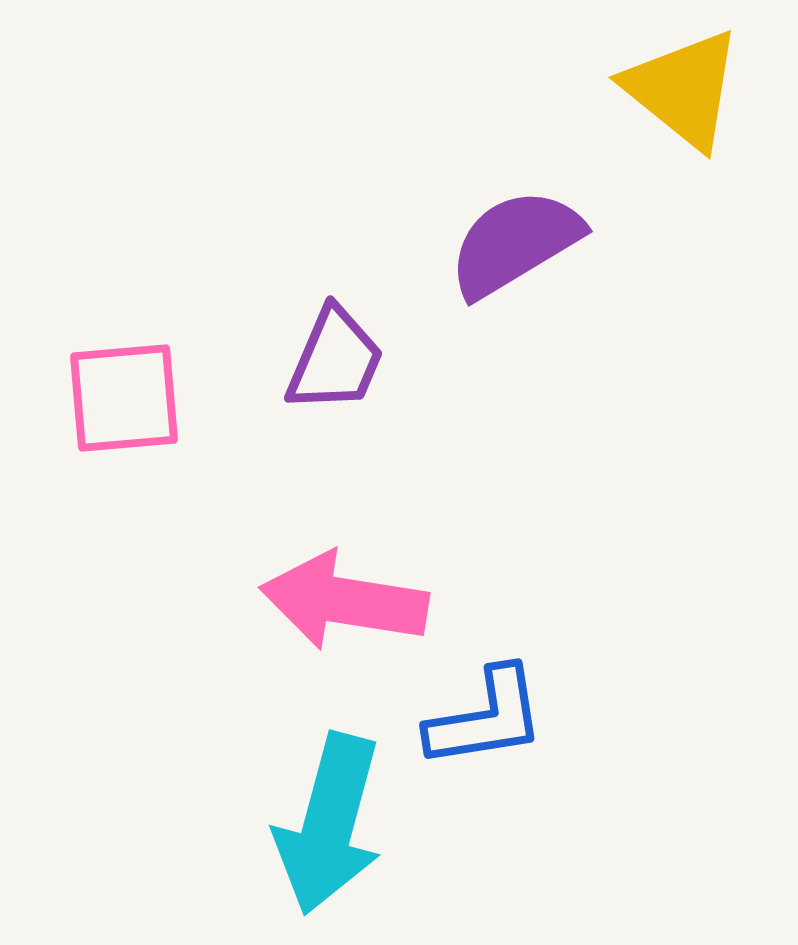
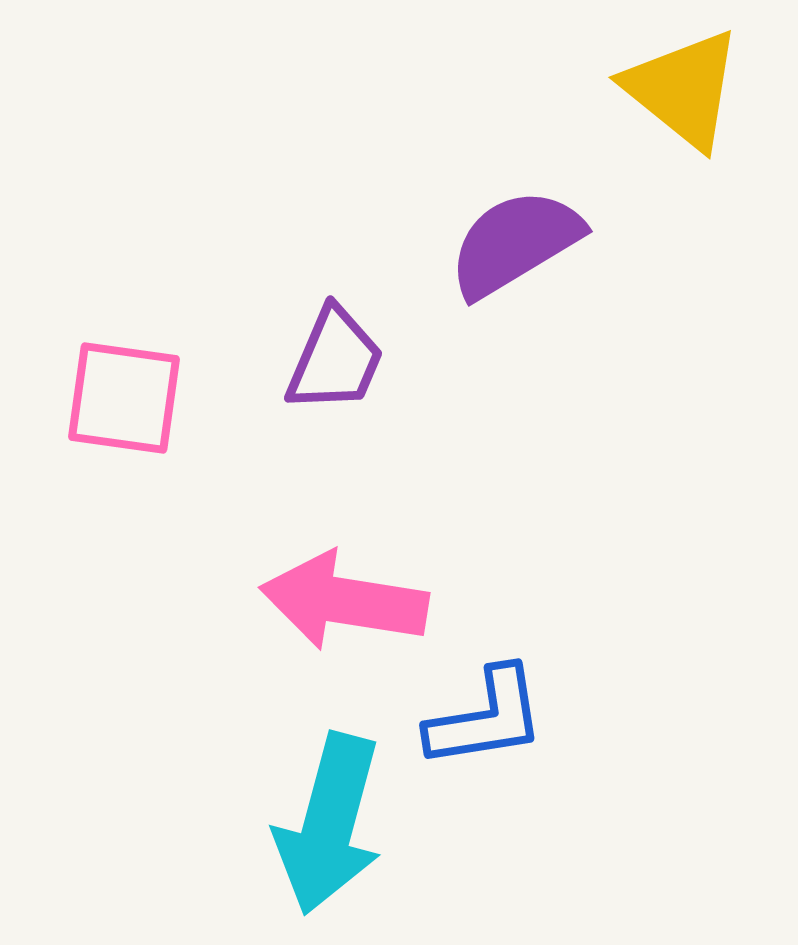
pink square: rotated 13 degrees clockwise
